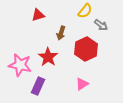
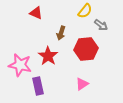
red triangle: moved 2 px left, 2 px up; rotated 40 degrees clockwise
red hexagon: rotated 20 degrees clockwise
red star: moved 1 px up
purple rectangle: rotated 36 degrees counterclockwise
